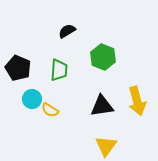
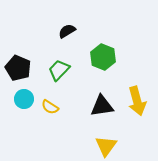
green trapezoid: rotated 140 degrees counterclockwise
cyan circle: moved 8 px left
yellow semicircle: moved 3 px up
